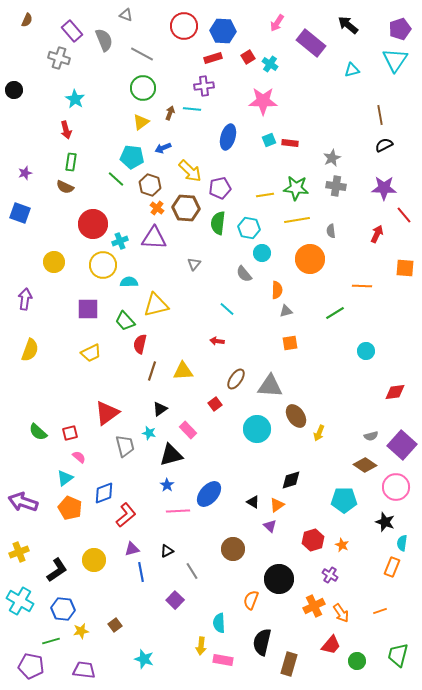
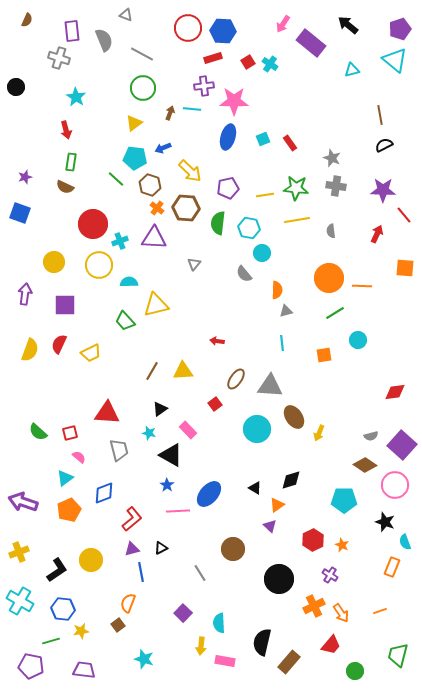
pink arrow at (277, 23): moved 6 px right, 1 px down
red circle at (184, 26): moved 4 px right, 2 px down
purple rectangle at (72, 31): rotated 35 degrees clockwise
red square at (248, 57): moved 5 px down
cyan triangle at (395, 60): rotated 24 degrees counterclockwise
black circle at (14, 90): moved 2 px right, 3 px up
cyan star at (75, 99): moved 1 px right, 2 px up
pink star at (263, 101): moved 29 px left
yellow triangle at (141, 122): moved 7 px left, 1 px down
cyan square at (269, 140): moved 6 px left, 1 px up
red rectangle at (290, 143): rotated 49 degrees clockwise
cyan pentagon at (132, 157): moved 3 px right, 1 px down
gray star at (332, 158): rotated 24 degrees counterclockwise
purple star at (25, 173): moved 4 px down
purple pentagon at (220, 188): moved 8 px right
purple star at (384, 188): moved 1 px left, 2 px down
orange circle at (310, 259): moved 19 px right, 19 px down
yellow circle at (103, 265): moved 4 px left
purple arrow at (25, 299): moved 5 px up
purple square at (88, 309): moved 23 px left, 4 px up
cyan line at (227, 309): moved 55 px right, 34 px down; rotated 42 degrees clockwise
orange square at (290, 343): moved 34 px right, 12 px down
red semicircle at (140, 344): moved 81 px left; rotated 12 degrees clockwise
cyan circle at (366, 351): moved 8 px left, 11 px up
brown line at (152, 371): rotated 12 degrees clockwise
red triangle at (107, 413): rotated 40 degrees clockwise
brown ellipse at (296, 416): moved 2 px left, 1 px down
gray trapezoid at (125, 446): moved 6 px left, 4 px down
black triangle at (171, 455): rotated 45 degrees clockwise
pink circle at (396, 487): moved 1 px left, 2 px up
black triangle at (253, 502): moved 2 px right, 14 px up
orange pentagon at (70, 508): moved 1 px left, 2 px down; rotated 25 degrees clockwise
red L-shape at (126, 515): moved 6 px right, 4 px down
red hexagon at (313, 540): rotated 10 degrees counterclockwise
cyan semicircle at (402, 543): moved 3 px right, 1 px up; rotated 28 degrees counterclockwise
black triangle at (167, 551): moved 6 px left, 3 px up
yellow circle at (94, 560): moved 3 px left
gray line at (192, 571): moved 8 px right, 2 px down
purple square at (175, 600): moved 8 px right, 13 px down
orange semicircle at (251, 600): moved 123 px left, 3 px down
brown square at (115, 625): moved 3 px right
pink rectangle at (223, 660): moved 2 px right, 1 px down
green circle at (357, 661): moved 2 px left, 10 px down
brown rectangle at (289, 664): moved 2 px up; rotated 25 degrees clockwise
